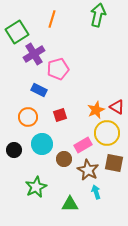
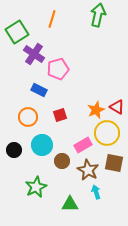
purple cross: rotated 25 degrees counterclockwise
cyan circle: moved 1 px down
brown circle: moved 2 px left, 2 px down
